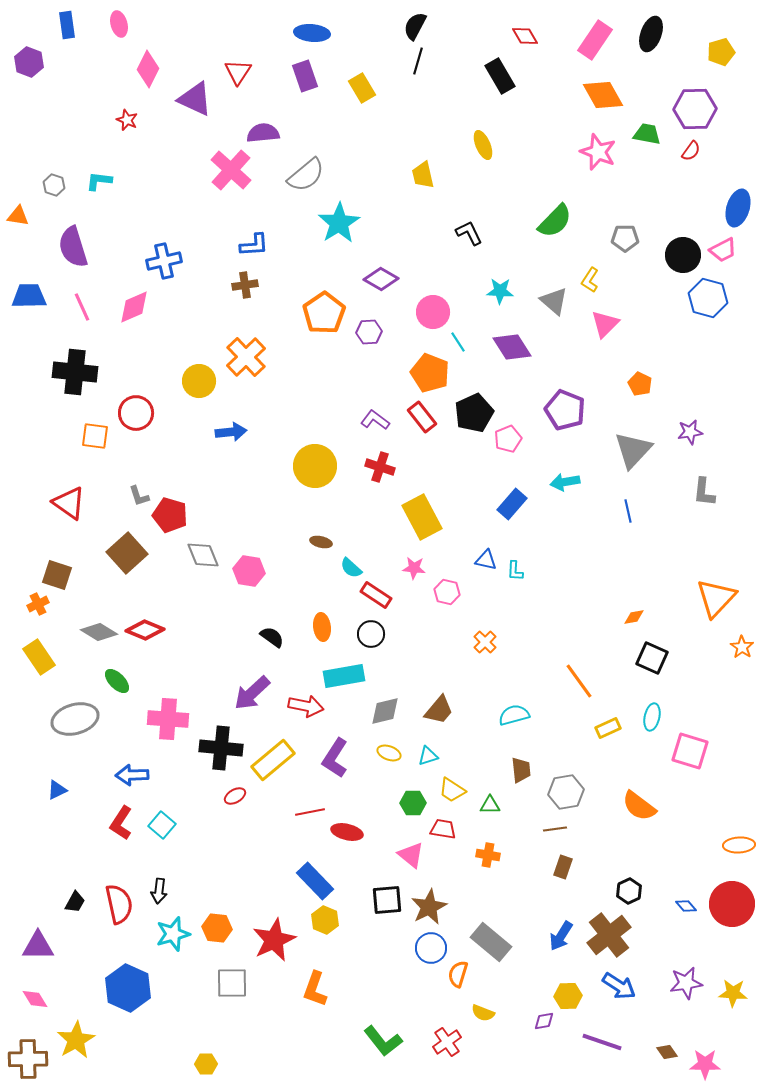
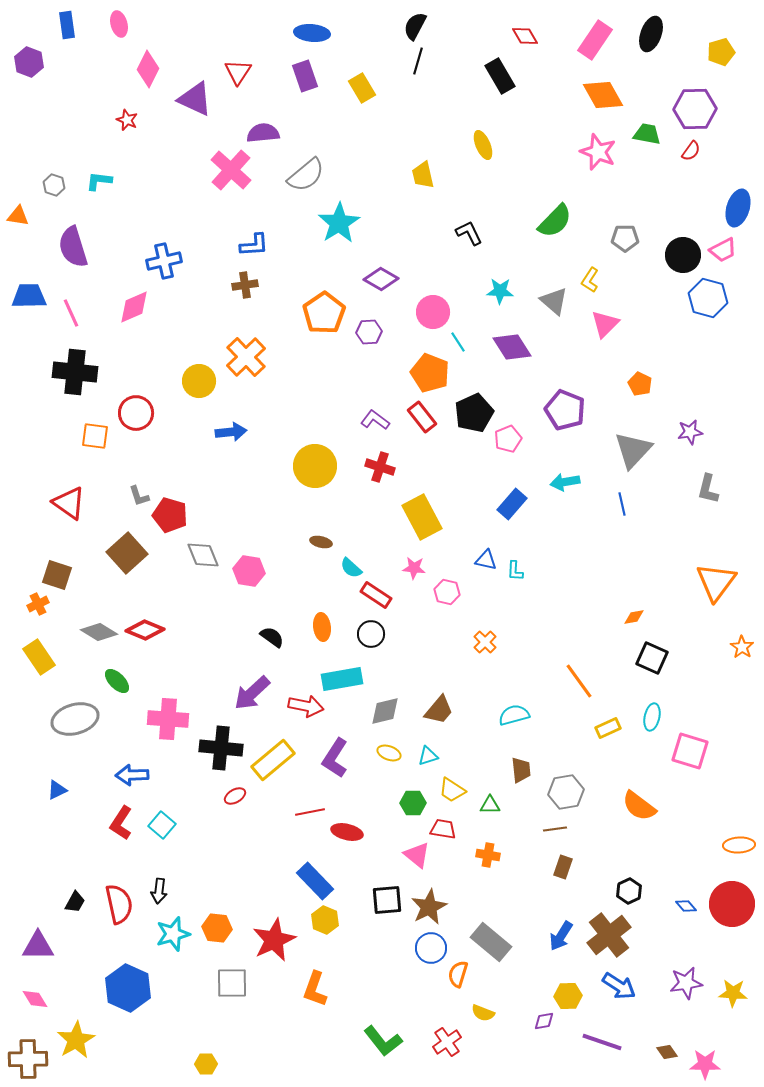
pink line at (82, 307): moved 11 px left, 6 px down
gray L-shape at (704, 492): moved 4 px right, 3 px up; rotated 8 degrees clockwise
blue line at (628, 511): moved 6 px left, 7 px up
orange triangle at (716, 598): moved 16 px up; rotated 6 degrees counterclockwise
cyan rectangle at (344, 676): moved 2 px left, 3 px down
pink triangle at (411, 855): moved 6 px right
